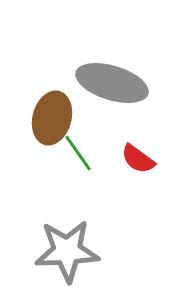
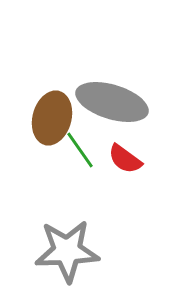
gray ellipse: moved 19 px down
green line: moved 2 px right, 3 px up
red semicircle: moved 13 px left
